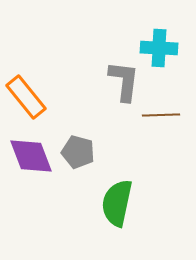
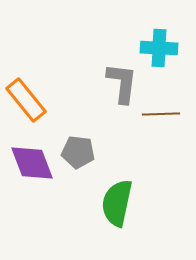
gray L-shape: moved 2 px left, 2 px down
orange rectangle: moved 3 px down
brown line: moved 1 px up
gray pentagon: rotated 8 degrees counterclockwise
purple diamond: moved 1 px right, 7 px down
